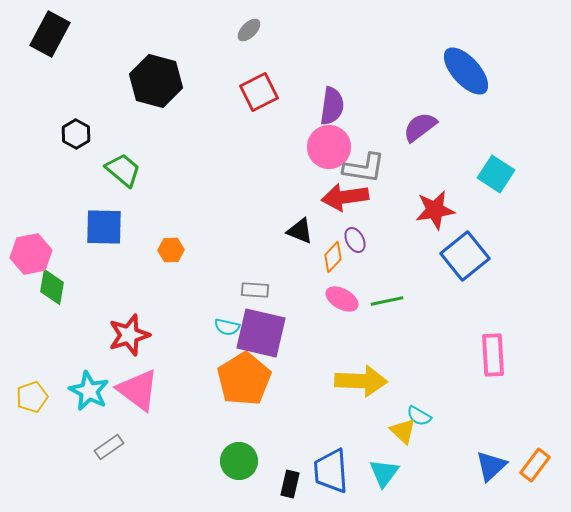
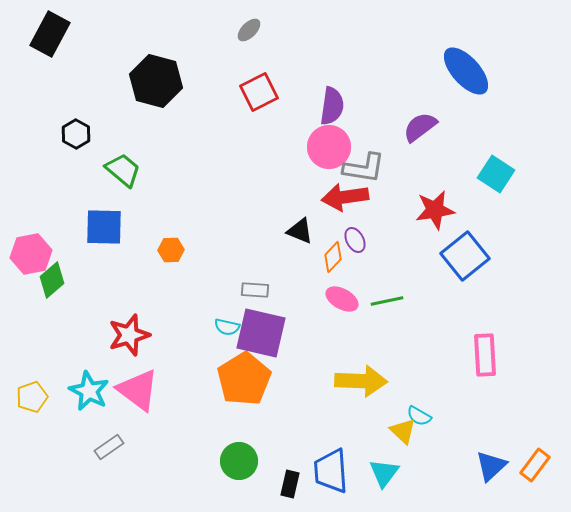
green diamond at (52, 287): moved 7 px up; rotated 39 degrees clockwise
pink rectangle at (493, 355): moved 8 px left
